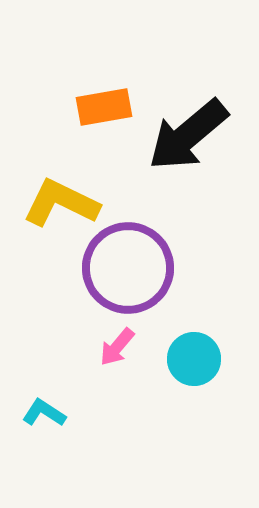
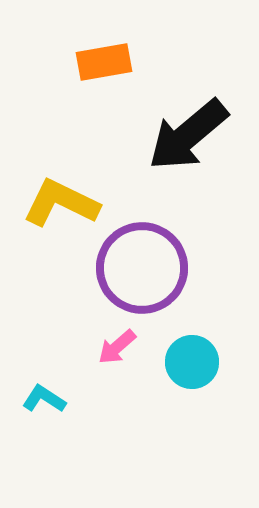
orange rectangle: moved 45 px up
purple circle: moved 14 px right
pink arrow: rotated 9 degrees clockwise
cyan circle: moved 2 px left, 3 px down
cyan L-shape: moved 14 px up
